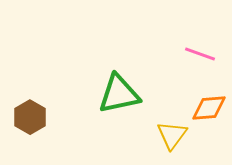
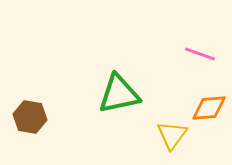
brown hexagon: rotated 20 degrees counterclockwise
